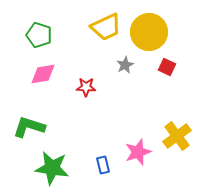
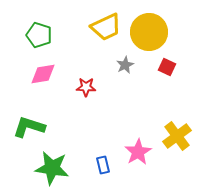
pink star: rotated 12 degrees counterclockwise
